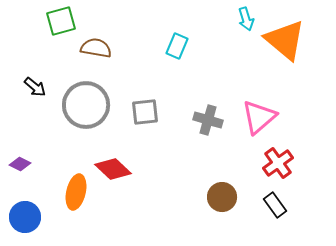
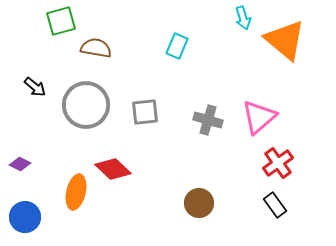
cyan arrow: moved 3 px left, 1 px up
brown circle: moved 23 px left, 6 px down
